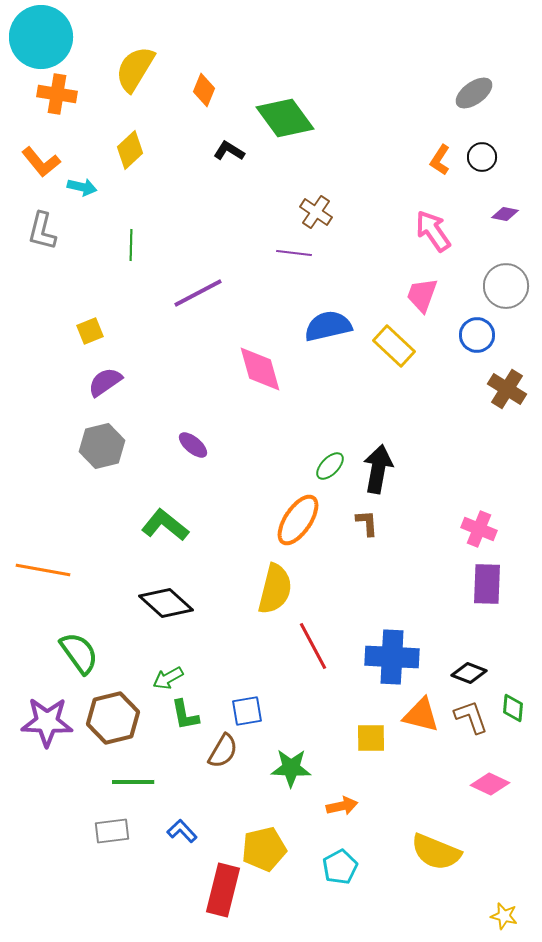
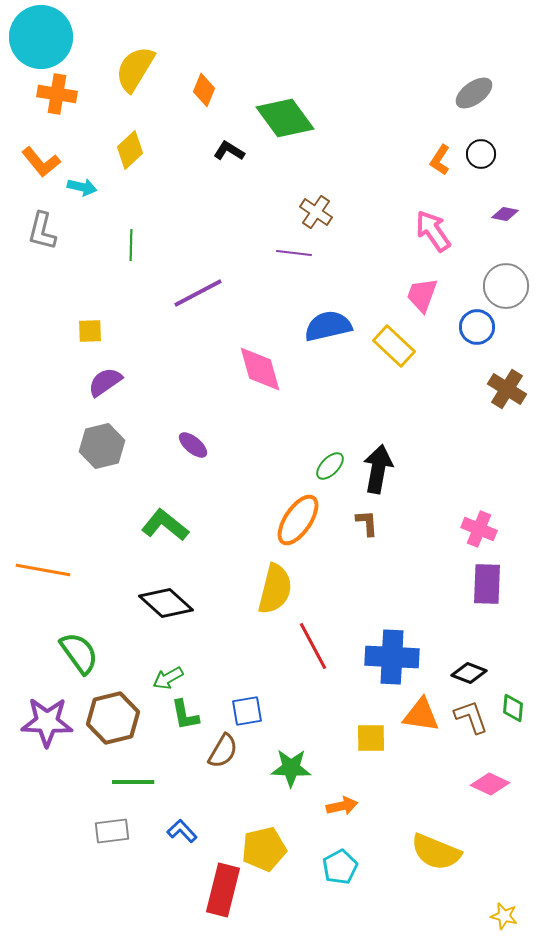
black circle at (482, 157): moved 1 px left, 3 px up
yellow square at (90, 331): rotated 20 degrees clockwise
blue circle at (477, 335): moved 8 px up
orange triangle at (421, 715): rotated 6 degrees counterclockwise
